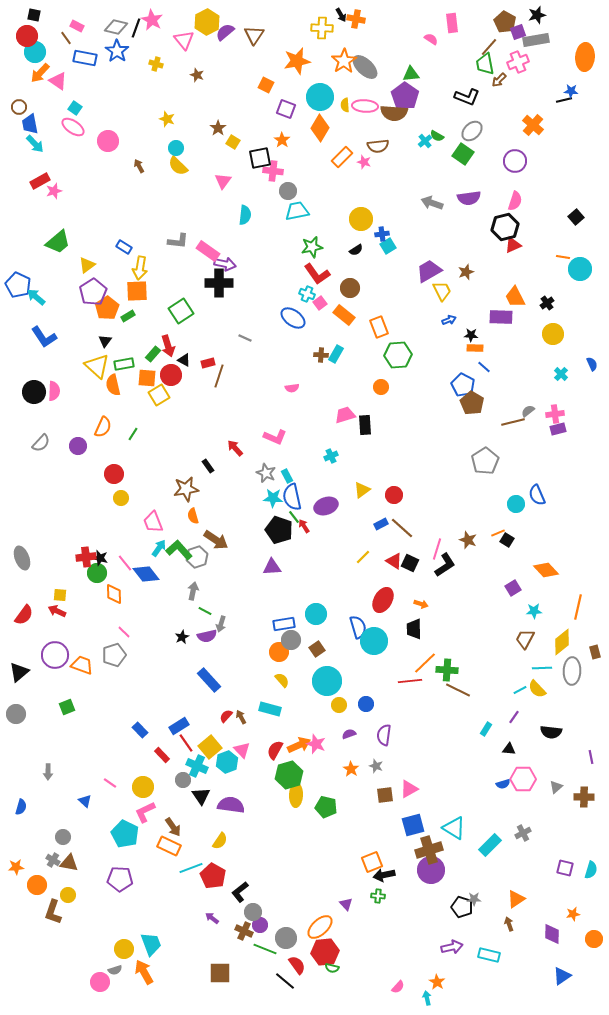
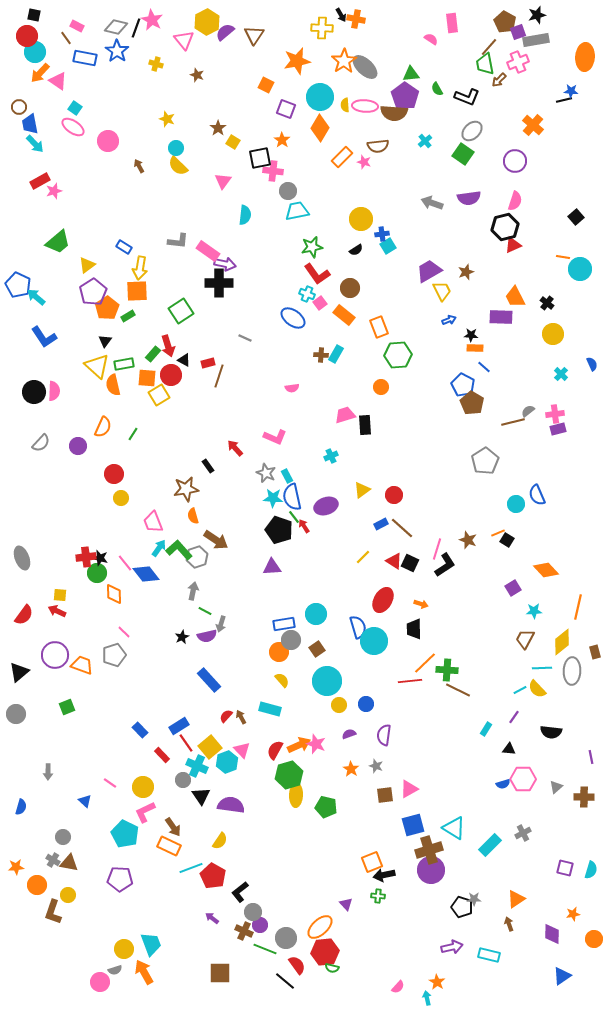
green semicircle at (437, 136): moved 47 px up; rotated 32 degrees clockwise
black cross at (547, 303): rotated 16 degrees counterclockwise
